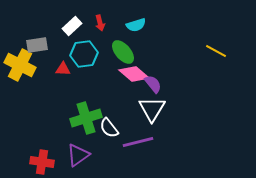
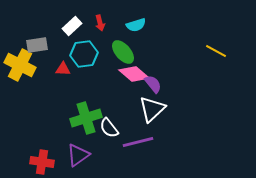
white triangle: rotated 16 degrees clockwise
